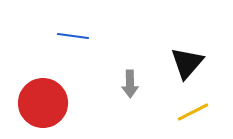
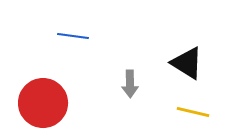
black triangle: rotated 39 degrees counterclockwise
yellow line: rotated 40 degrees clockwise
